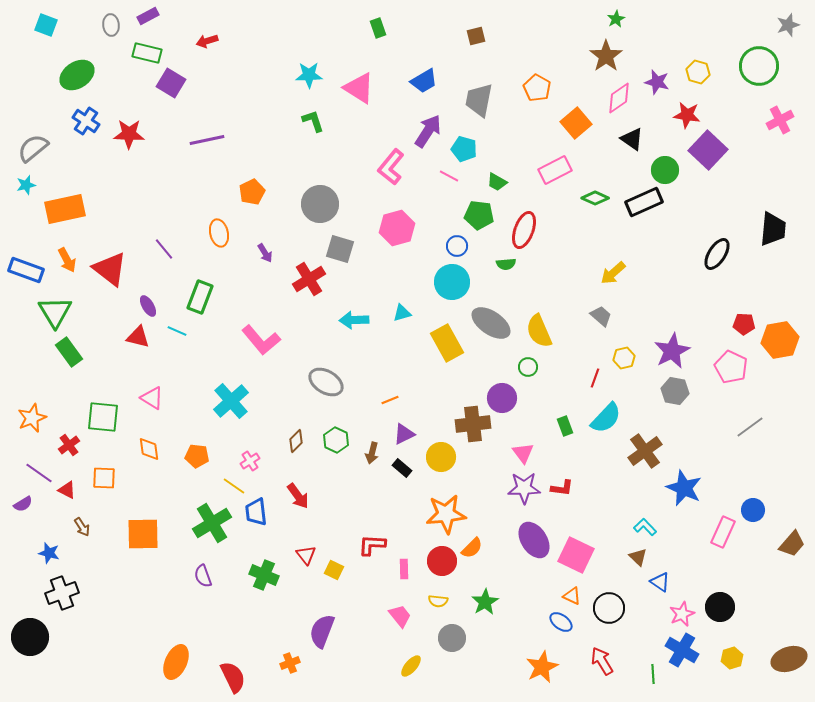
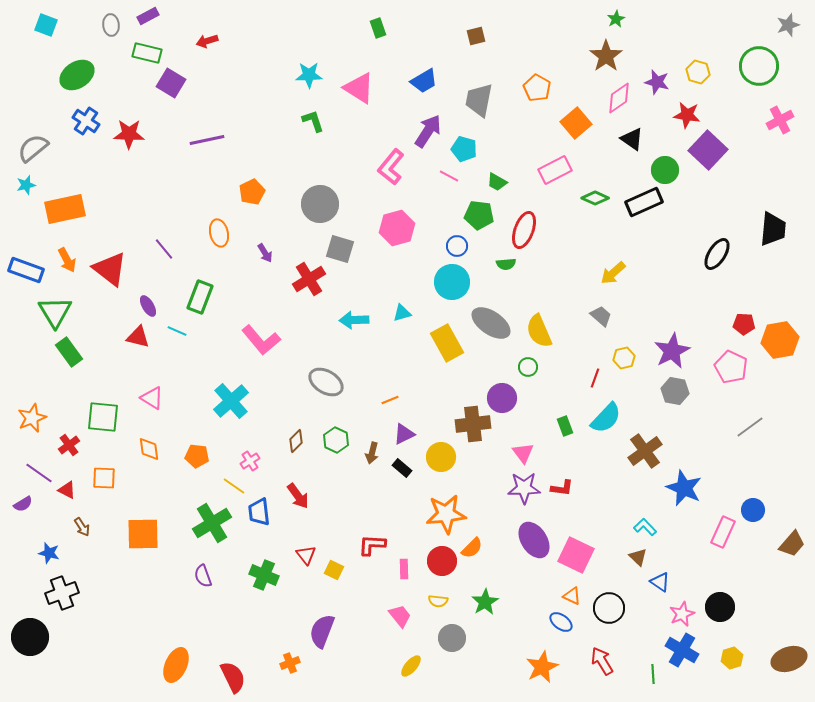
blue trapezoid at (256, 512): moved 3 px right
orange ellipse at (176, 662): moved 3 px down
